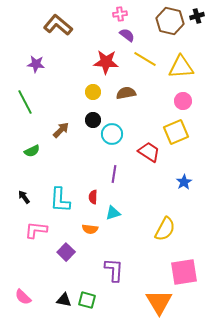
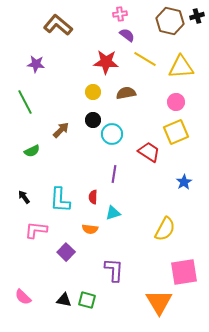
pink circle: moved 7 px left, 1 px down
